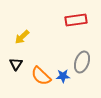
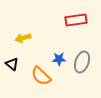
yellow arrow: moved 1 px right, 1 px down; rotated 28 degrees clockwise
black triangle: moved 4 px left; rotated 24 degrees counterclockwise
blue star: moved 4 px left, 17 px up
